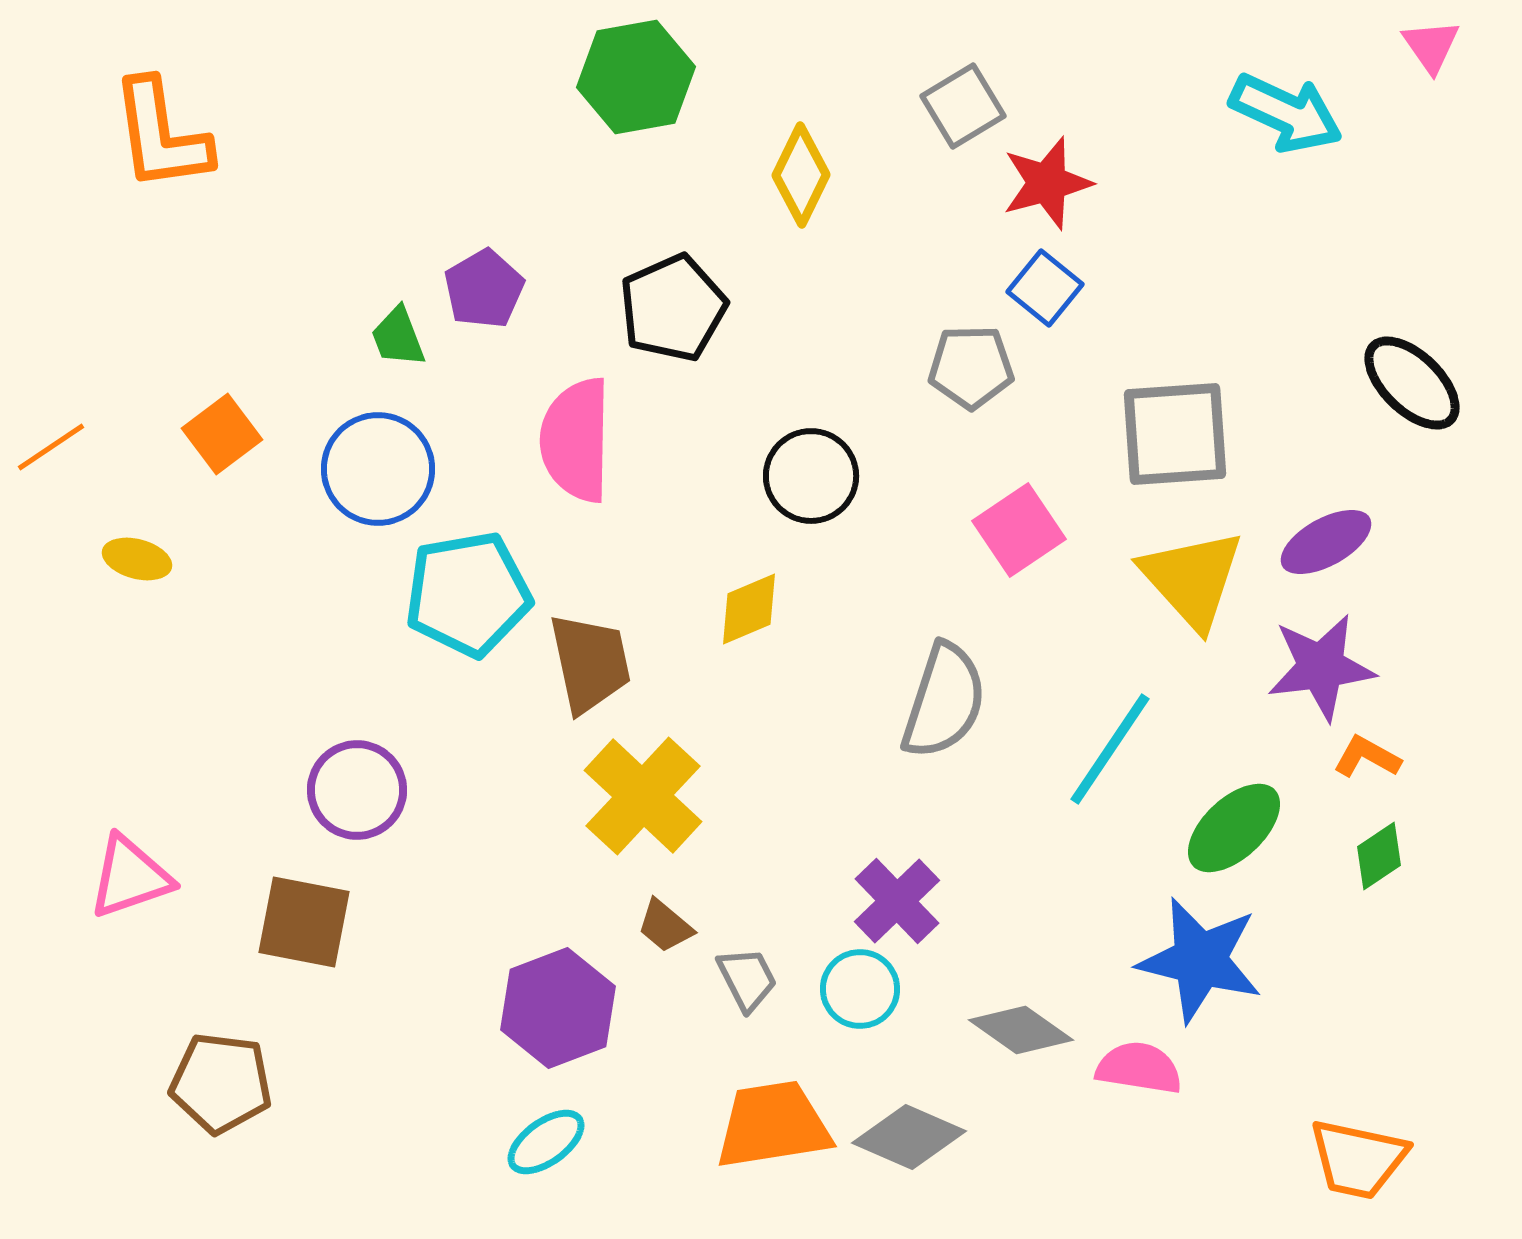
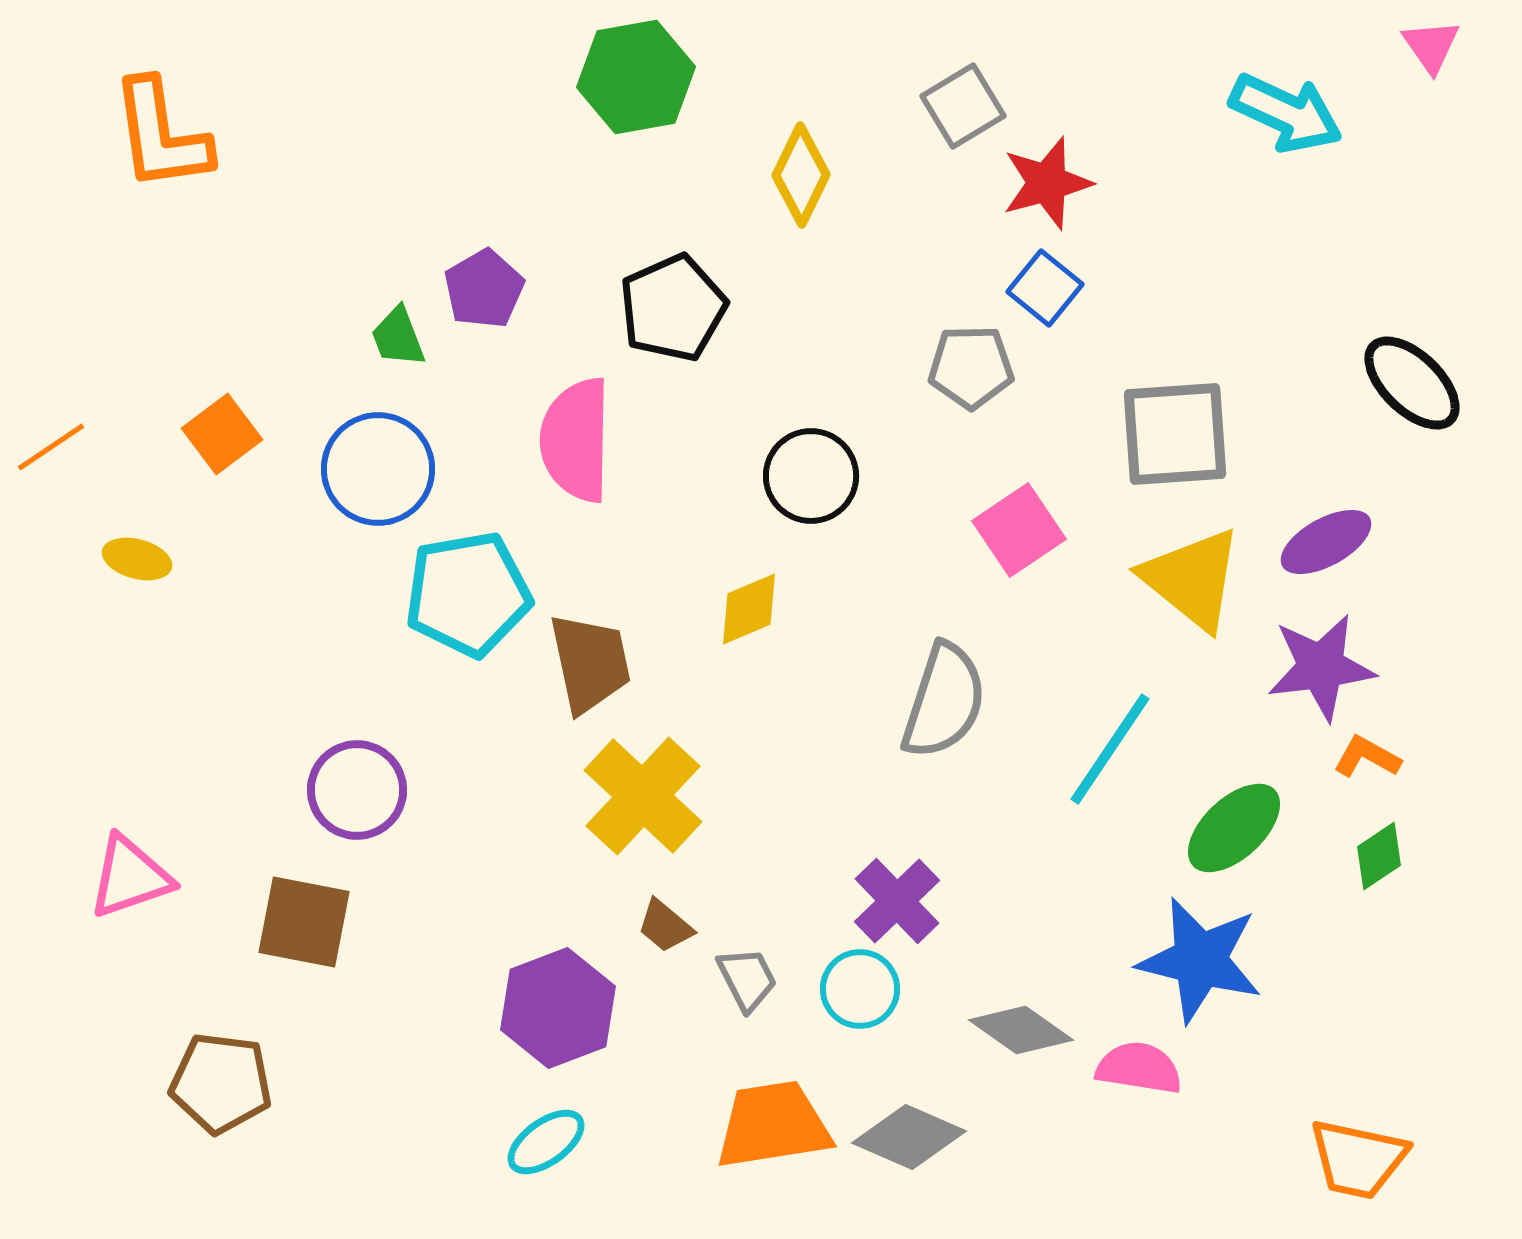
yellow triangle at (1192, 579): rotated 9 degrees counterclockwise
